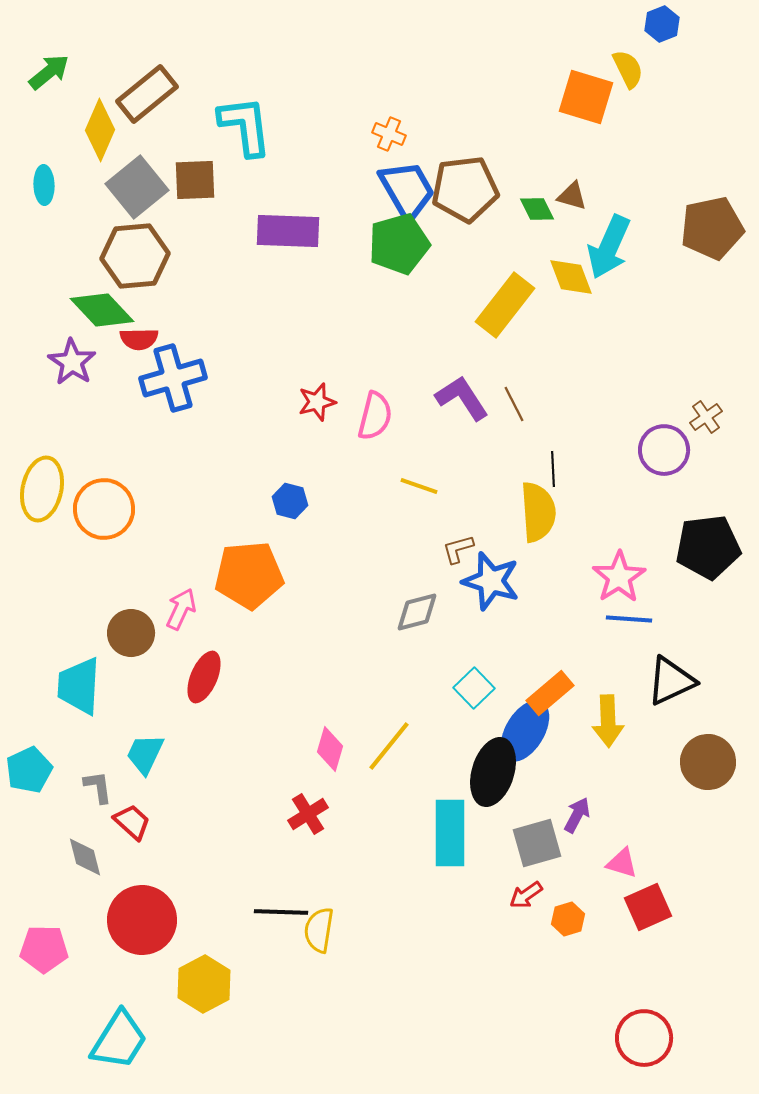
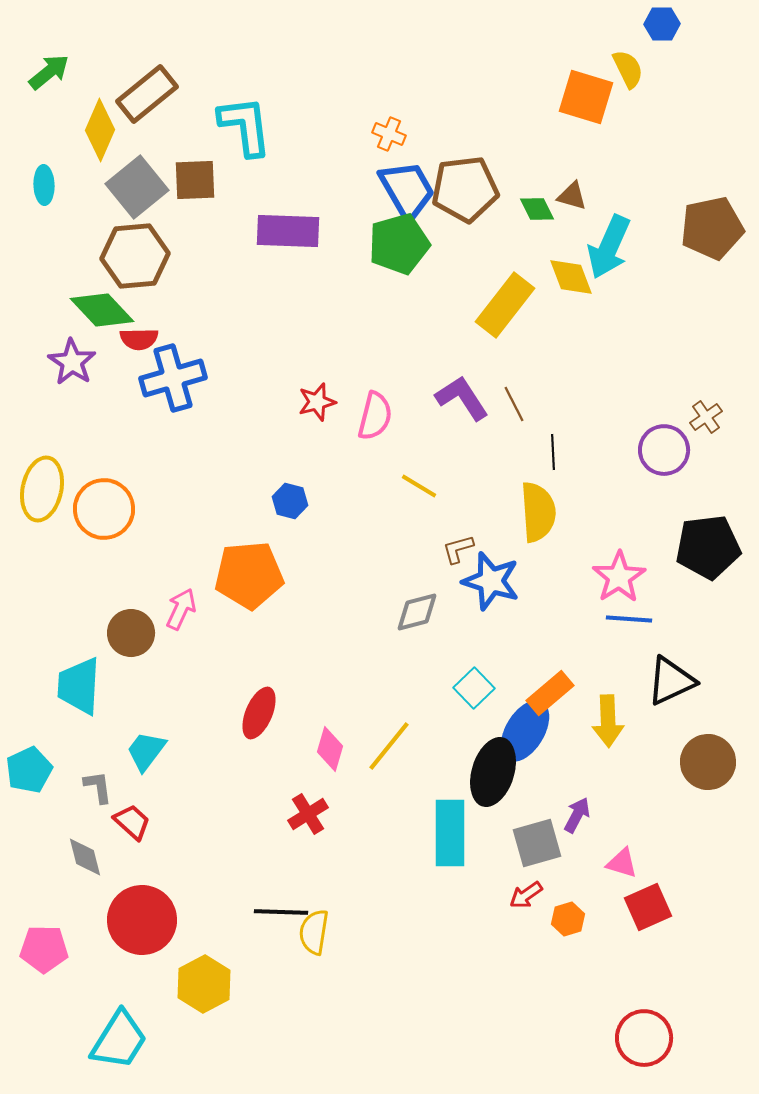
blue hexagon at (662, 24): rotated 20 degrees clockwise
black line at (553, 469): moved 17 px up
yellow line at (419, 486): rotated 12 degrees clockwise
red ellipse at (204, 677): moved 55 px right, 36 px down
cyan trapezoid at (145, 754): moved 1 px right, 3 px up; rotated 12 degrees clockwise
yellow semicircle at (319, 930): moved 5 px left, 2 px down
